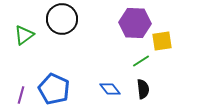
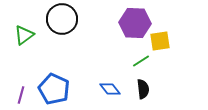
yellow square: moved 2 px left
